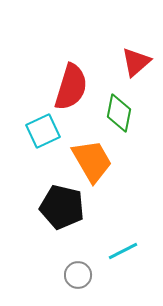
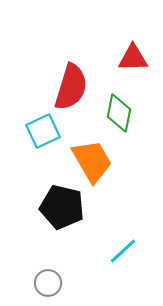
red triangle: moved 3 px left, 4 px up; rotated 40 degrees clockwise
cyan line: rotated 16 degrees counterclockwise
gray circle: moved 30 px left, 8 px down
